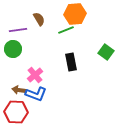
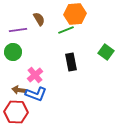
green circle: moved 3 px down
